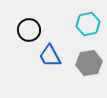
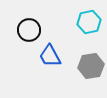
cyan hexagon: moved 1 px right, 2 px up
gray hexagon: moved 2 px right, 3 px down
